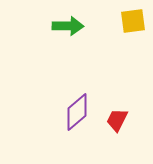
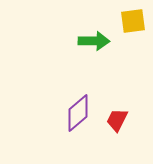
green arrow: moved 26 px right, 15 px down
purple diamond: moved 1 px right, 1 px down
